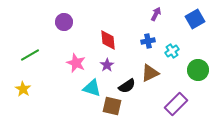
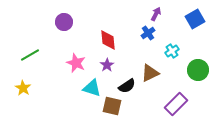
blue cross: moved 8 px up; rotated 24 degrees counterclockwise
yellow star: moved 1 px up
